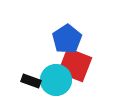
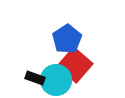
red square: rotated 20 degrees clockwise
black rectangle: moved 4 px right, 3 px up
